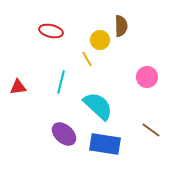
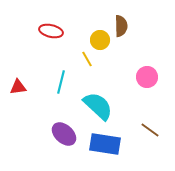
brown line: moved 1 px left
